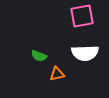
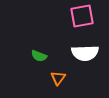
orange triangle: moved 1 px right, 4 px down; rotated 42 degrees counterclockwise
